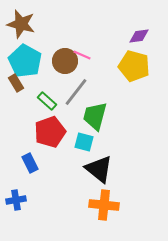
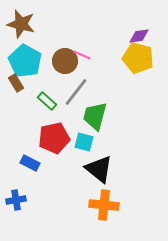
yellow pentagon: moved 4 px right, 8 px up
red pentagon: moved 4 px right, 6 px down; rotated 8 degrees clockwise
blue rectangle: rotated 36 degrees counterclockwise
